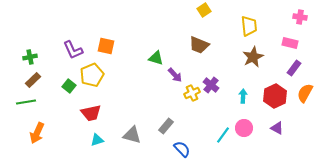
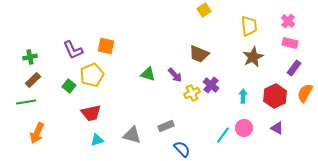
pink cross: moved 12 px left, 4 px down; rotated 32 degrees clockwise
brown trapezoid: moved 9 px down
green triangle: moved 8 px left, 16 px down
gray rectangle: rotated 28 degrees clockwise
